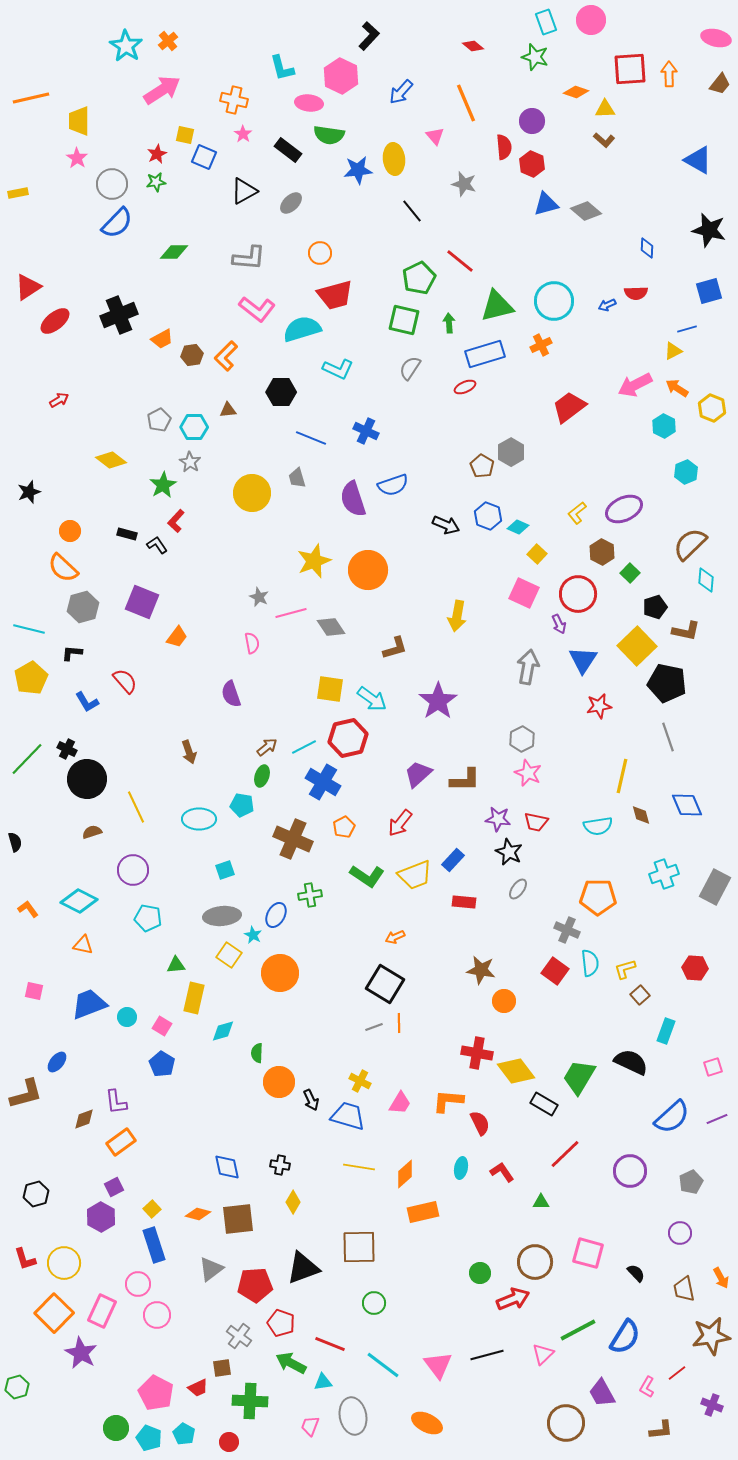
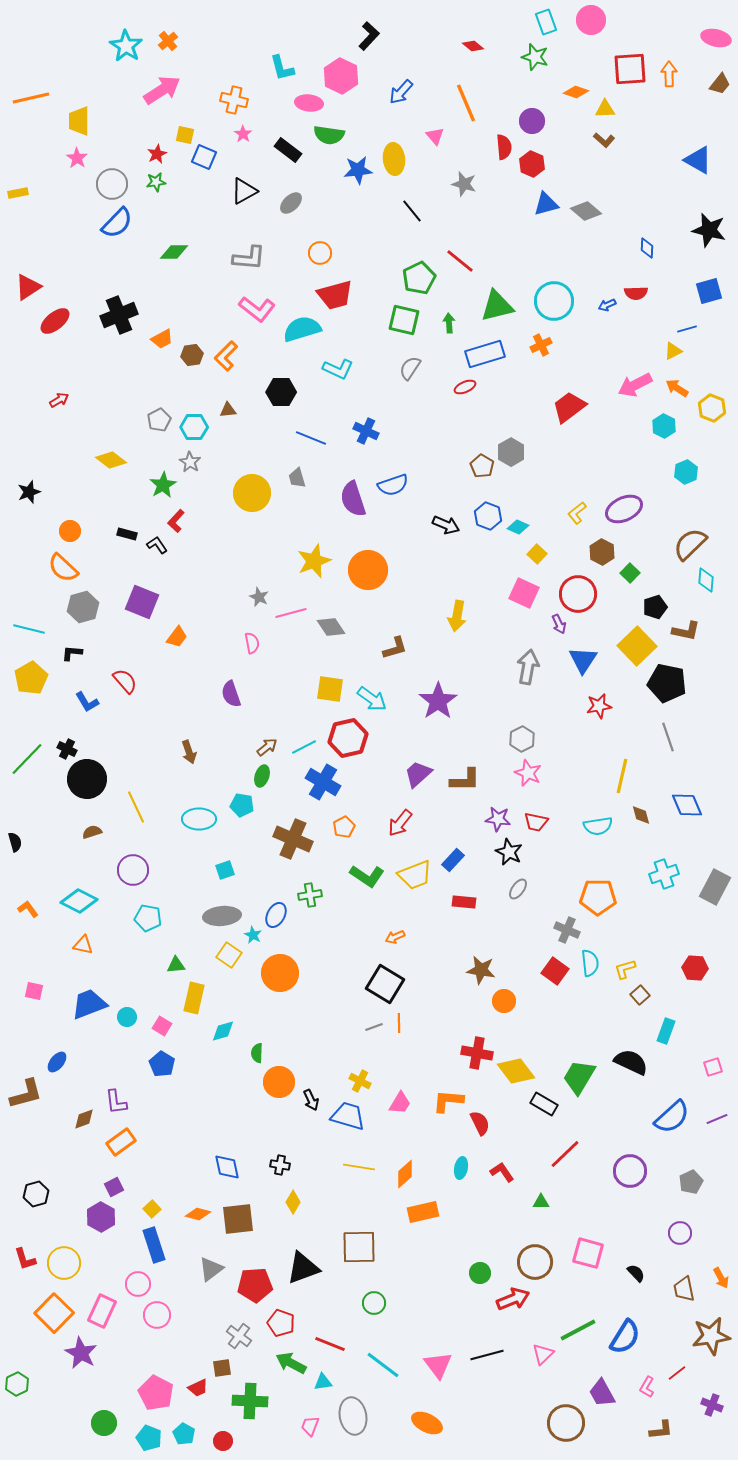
green hexagon at (17, 1387): moved 3 px up; rotated 10 degrees counterclockwise
green circle at (116, 1428): moved 12 px left, 5 px up
red circle at (229, 1442): moved 6 px left, 1 px up
